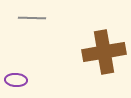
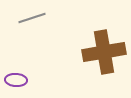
gray line: rotated 20 degrees counterclockwise
